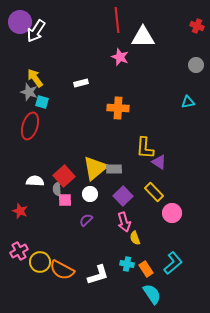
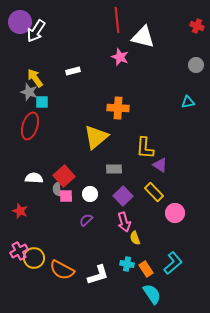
white triangle: rotated 15 degrees clockwise
white rectangle: moved 8 px left, 12 px up
cyan square: rotated 16 degrees counterclockwise
purple triangle: moved 1 px right, 3 px down
yellow triangle: moved 1 px right, 31 px up
white semicircle: moved 1 px left, 3 px up
pink square: moved 1 px right, 4 px up
pink circle: moved 3 px right
yellow circle: moved 6 px left, 4 px up
